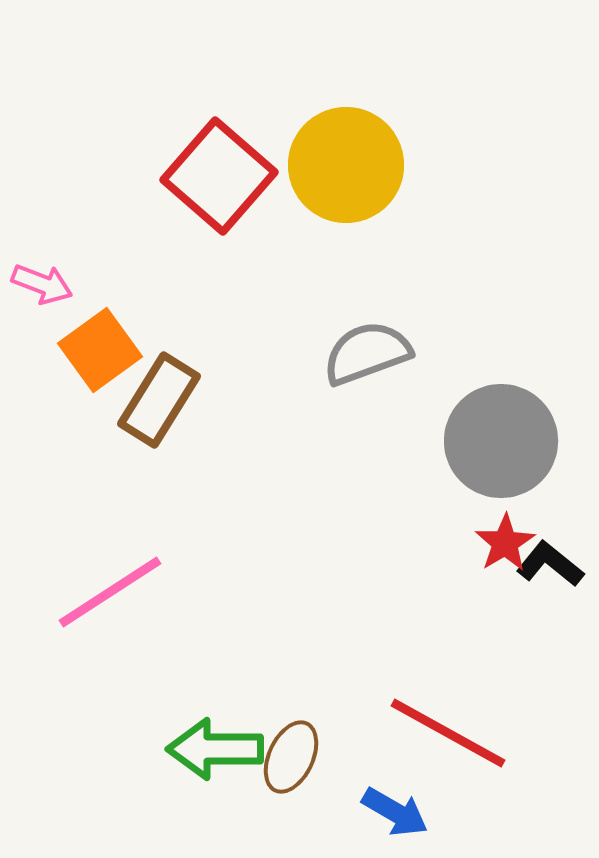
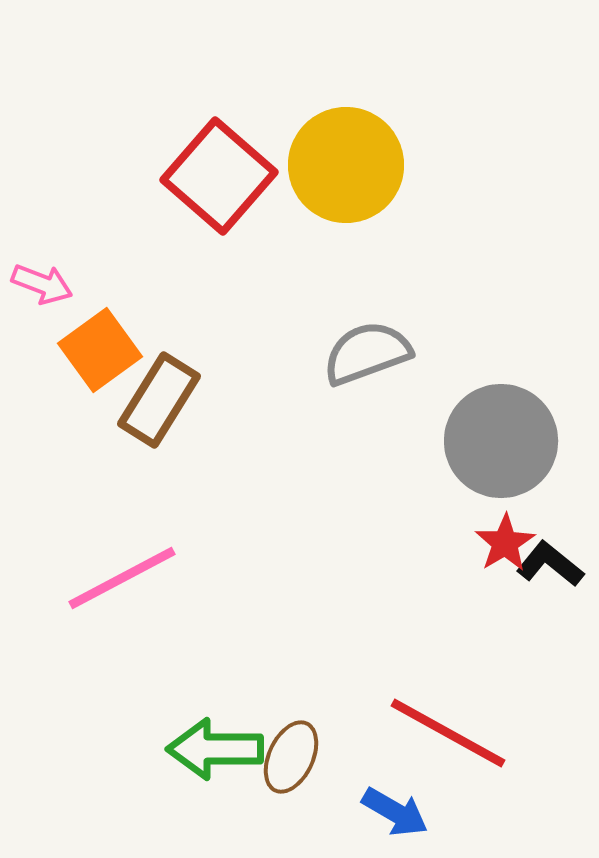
pink line: moved 12 px right, 14 px up; rotated 5 degrees clockwise
